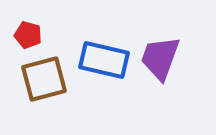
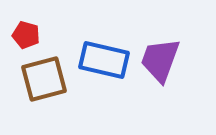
red pentagon: moved 2 px left
purple trapezoid: moved 2 px down
